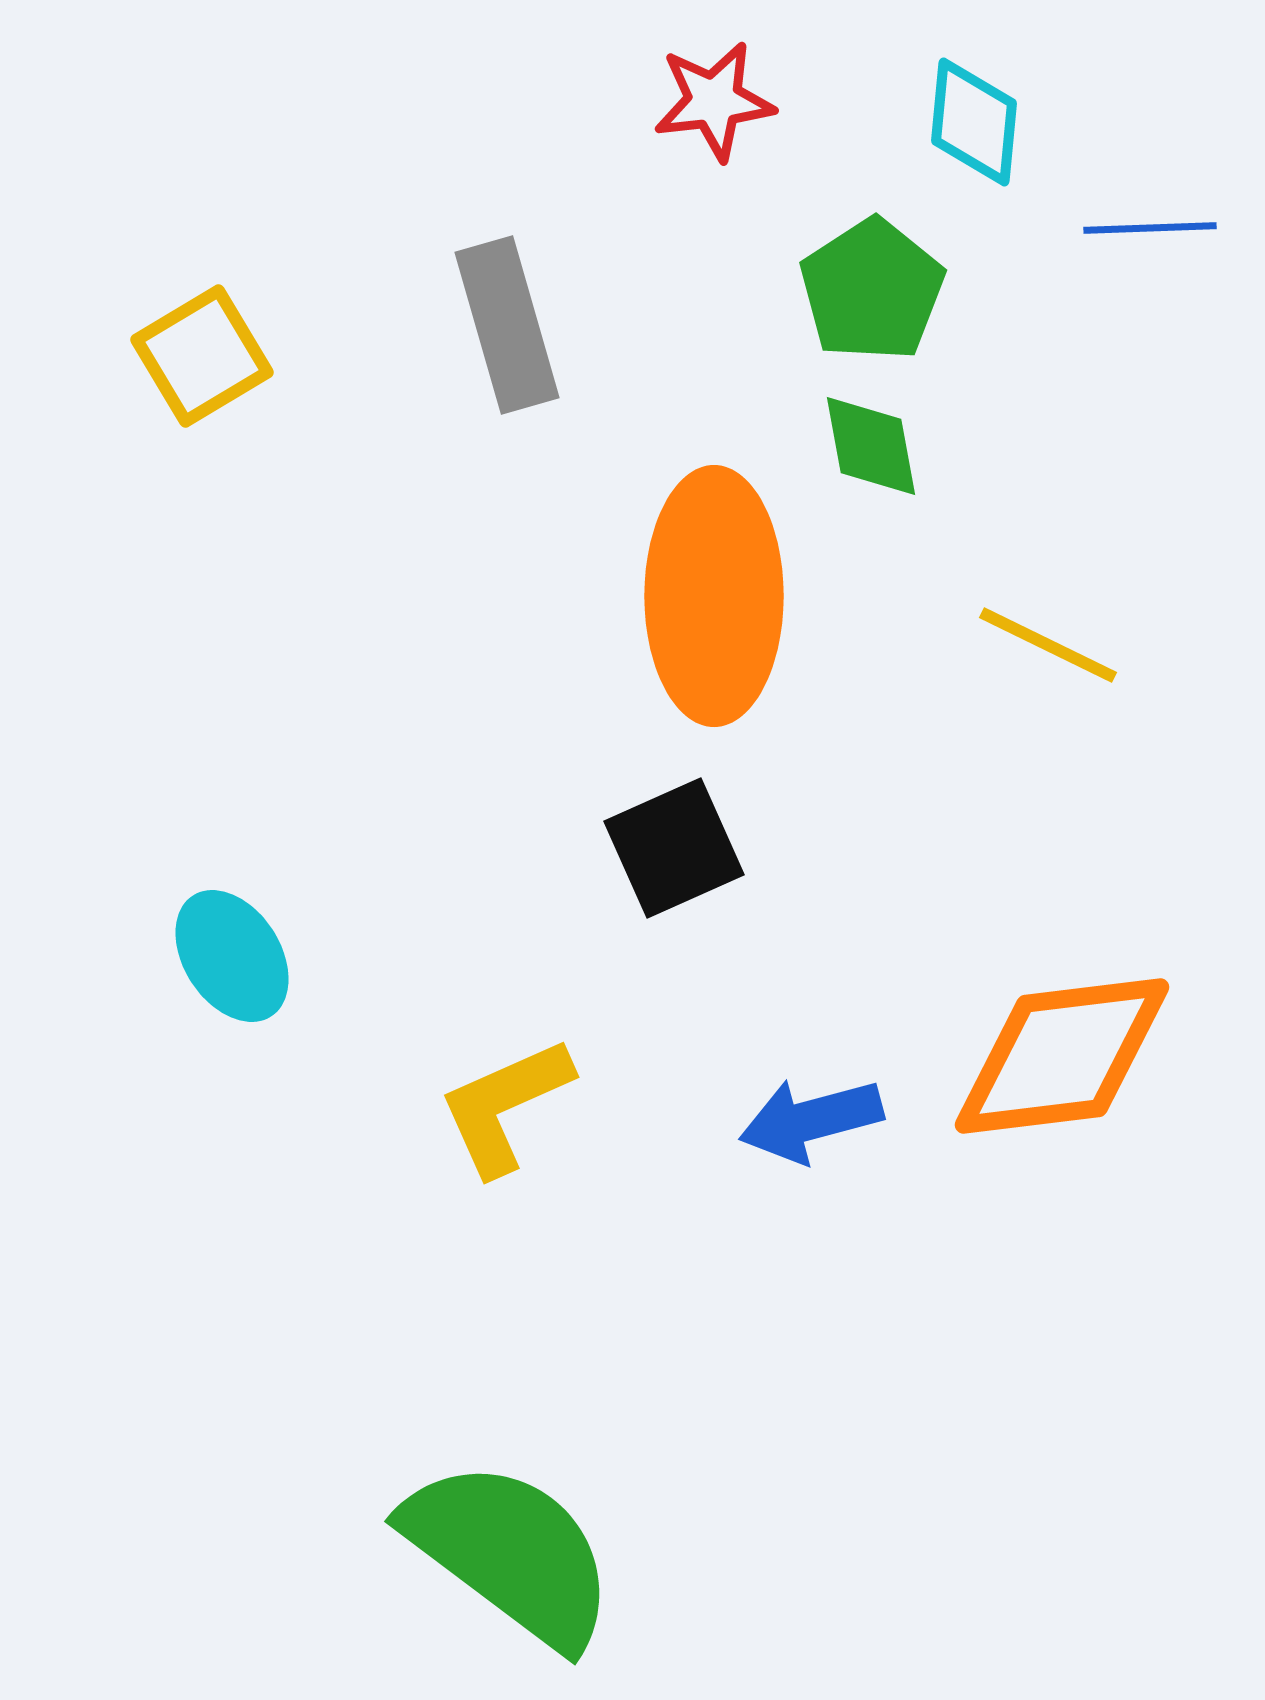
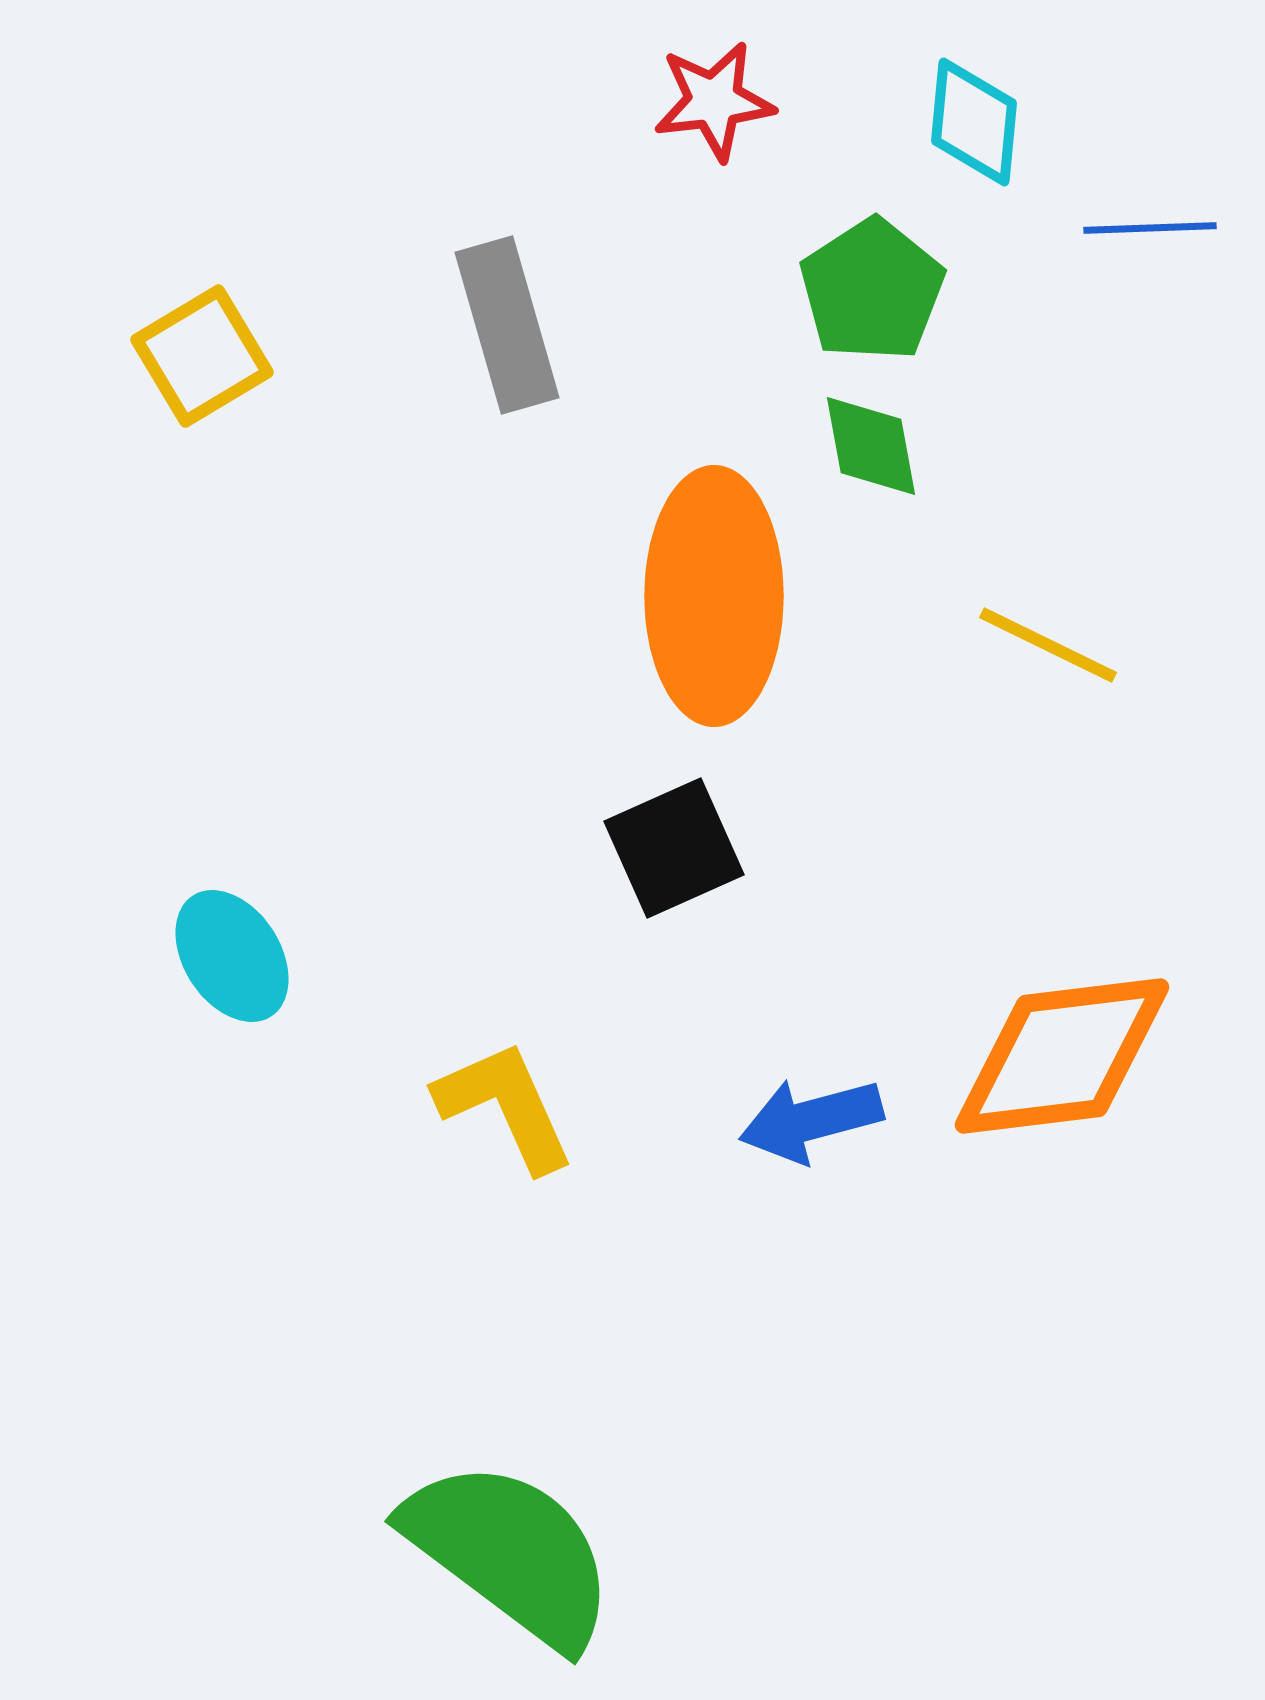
yellow L-shape: rotated 90 degrees clockwise
